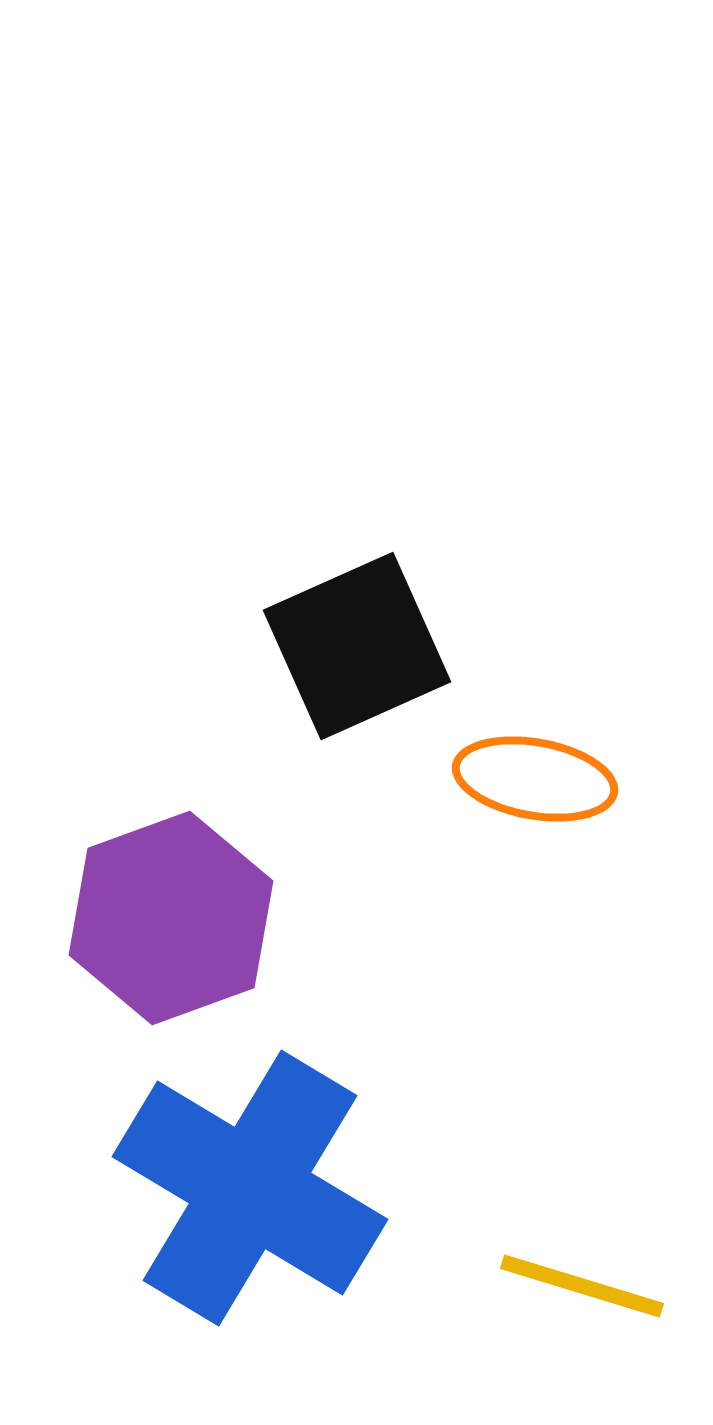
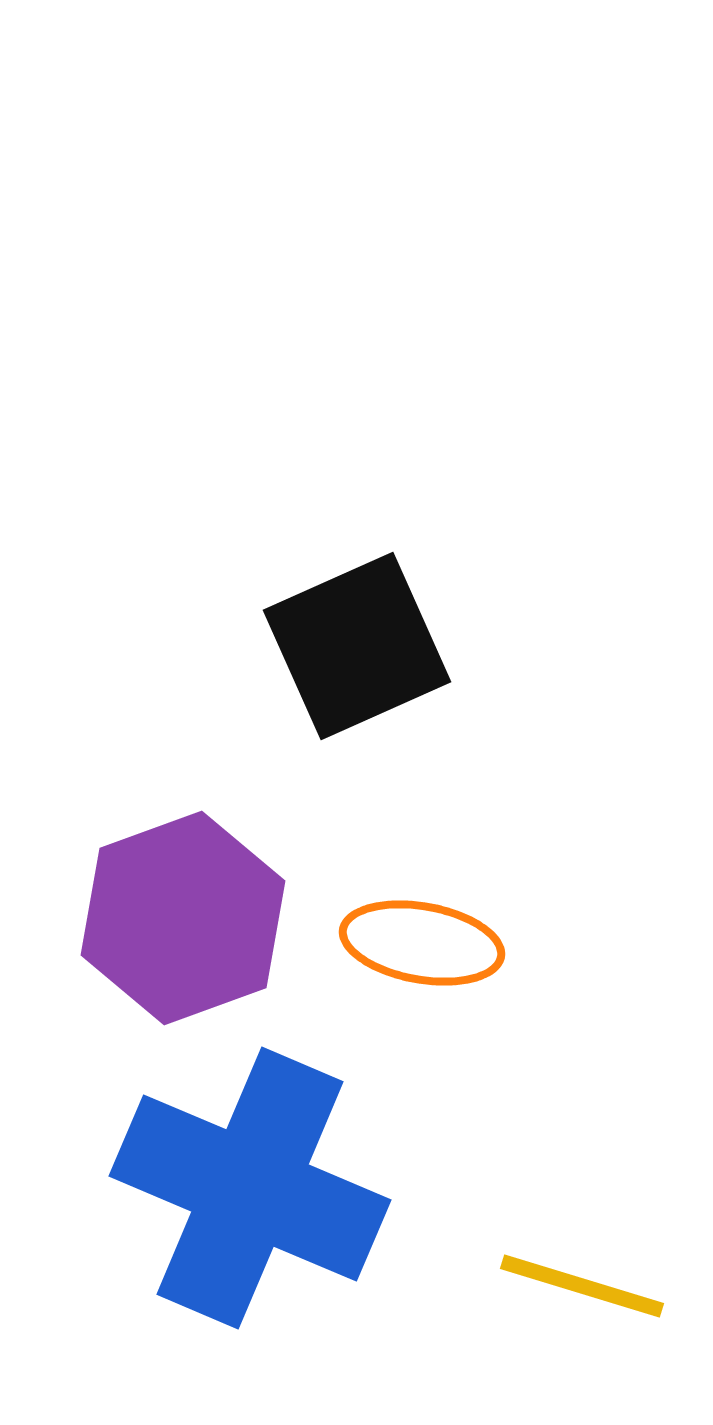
orange ellipse: moved 113 px left, 164 px down
purple hexagon: moved 12 px right
blue cross: rotated 8 degrees counterclockwise
